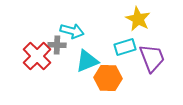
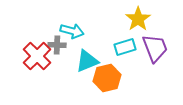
yellow star: rotated 10 degrees clockwise
purple trapezoid: moved 3 px right, 10 px up
orange hexagon: moved 1 px left; rotated 16 degrees counterclockwise
